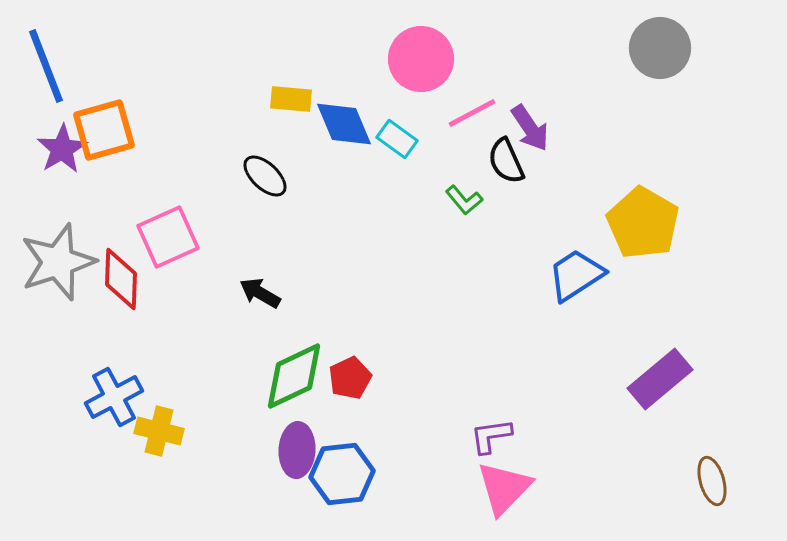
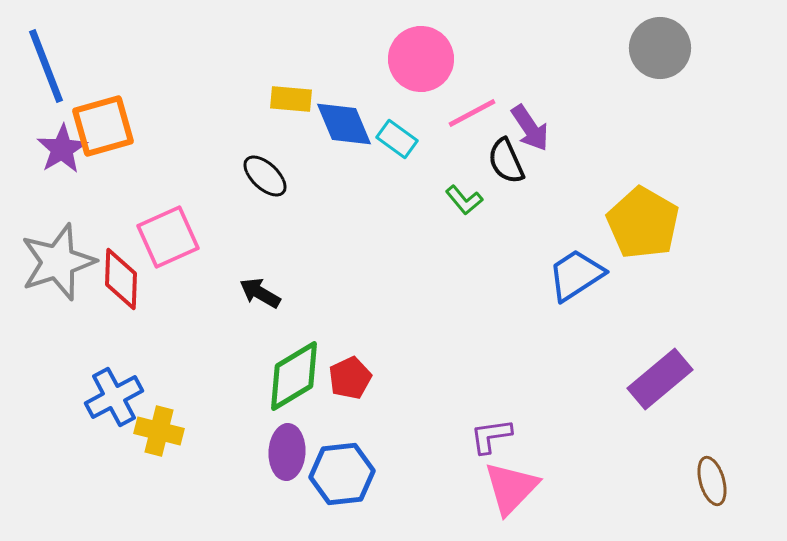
orange square: moved 1 px left, 4 px up
green diamond: rotated 6 degrees counterclockwise
purple ellipse: moved 10 px left, 2 px down
pink triangle: moved 7 px right
